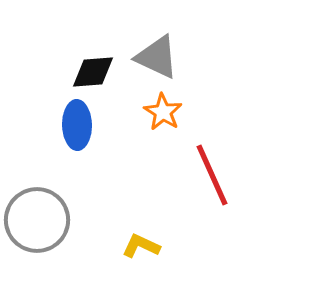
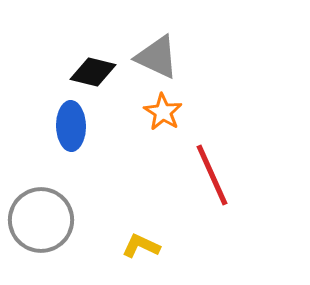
black diamond: rotated 18 degrees clockwise
blue ellipse: moved 6 px left, 1 px down
gray circle: moved 4 px right
